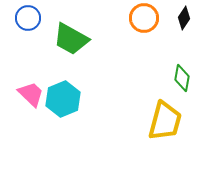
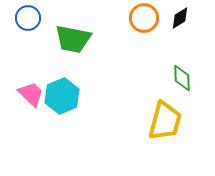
black diamond: moved 4 px left; rotated 25 degrees clockwise
green trapezoid: moved 2 px right; rotated 18 degrees counterclockwise
green diamond: rotated 12 degrees counterclockwise
cyan hexagon: moved 1 px left, 3 px up
